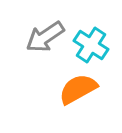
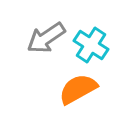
gray arrow: moved 1 px right, 1 px down
